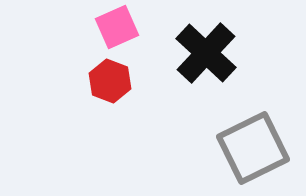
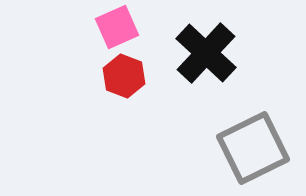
red hexagon: moved 14 px right, 5 px up
